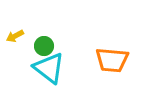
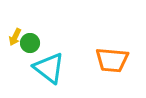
yellow arrow: moved 1 px down; rotated 36 degrees counterclockwise
green circle: moved 14 px left, 3 px up
